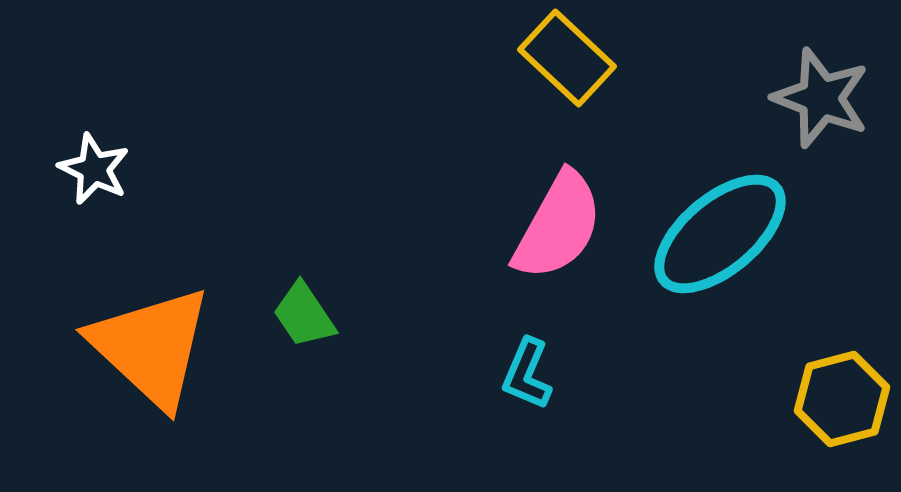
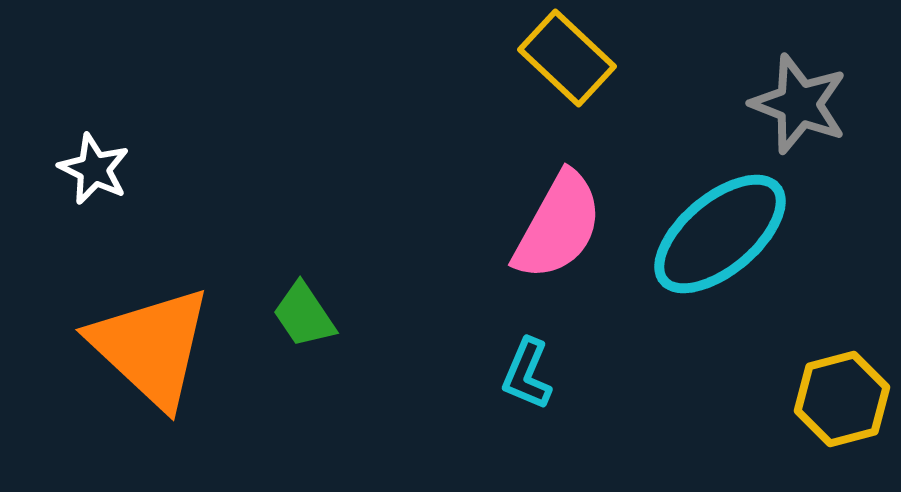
gray star: moved 22 px left, 6 px down
